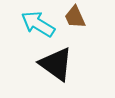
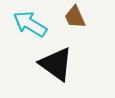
cyan arrow: moved 8 px left
